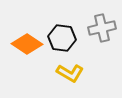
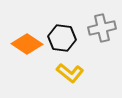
yellow L-shape: rotated 8 degrees clockwise
